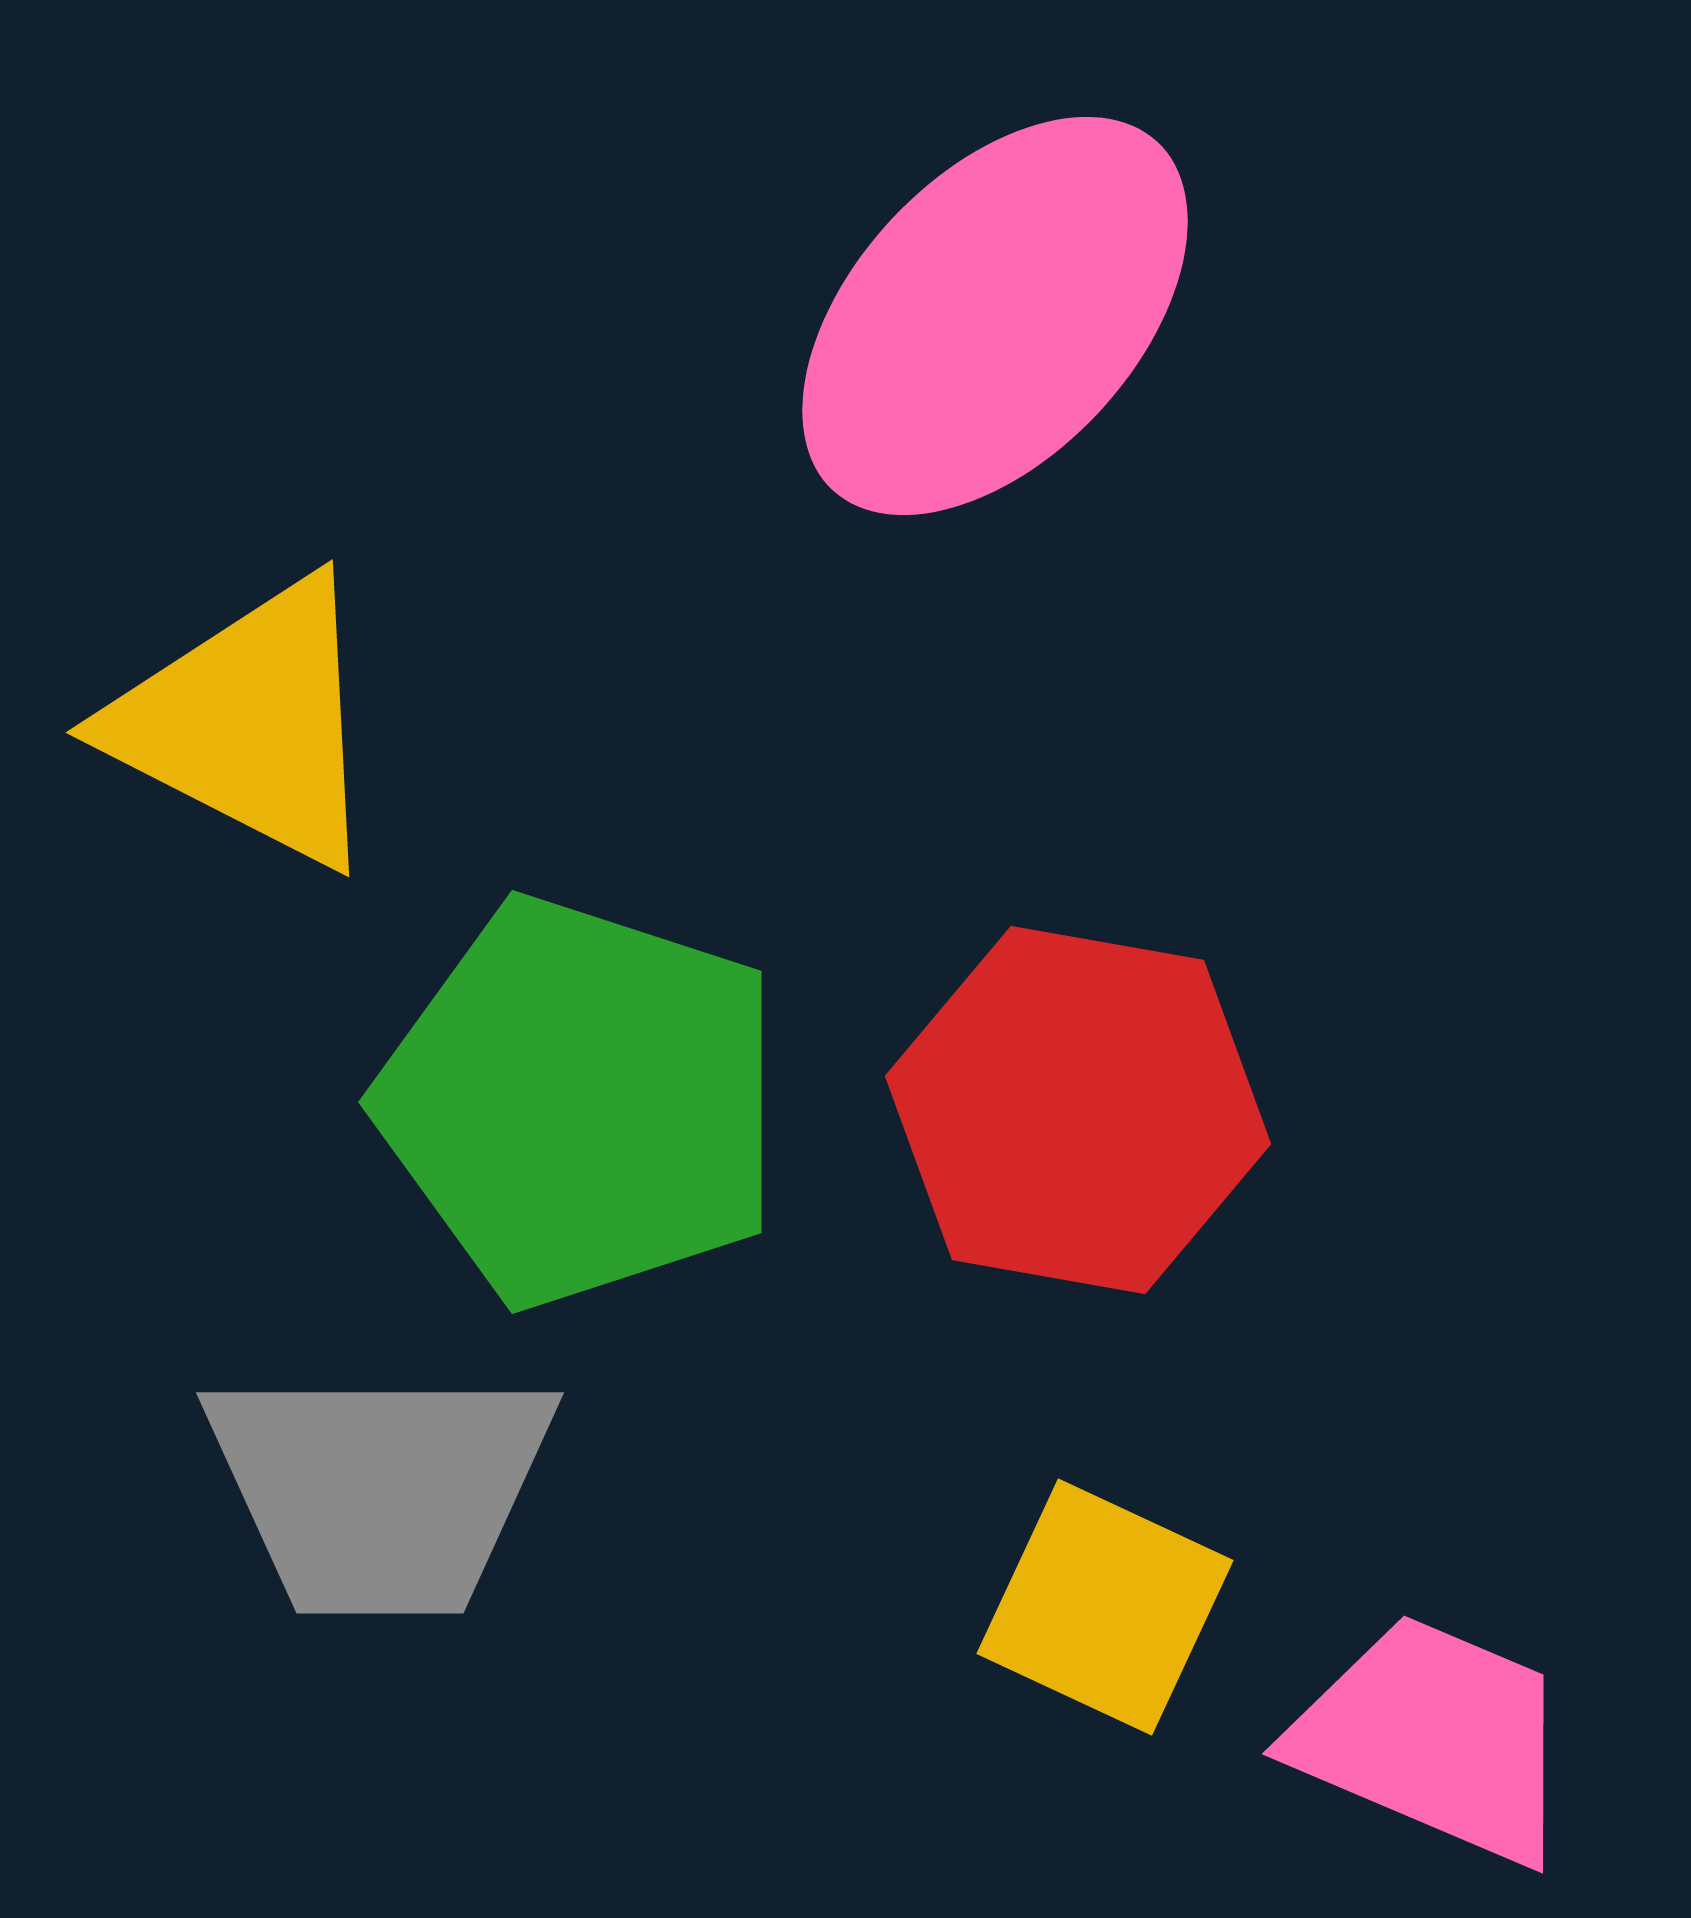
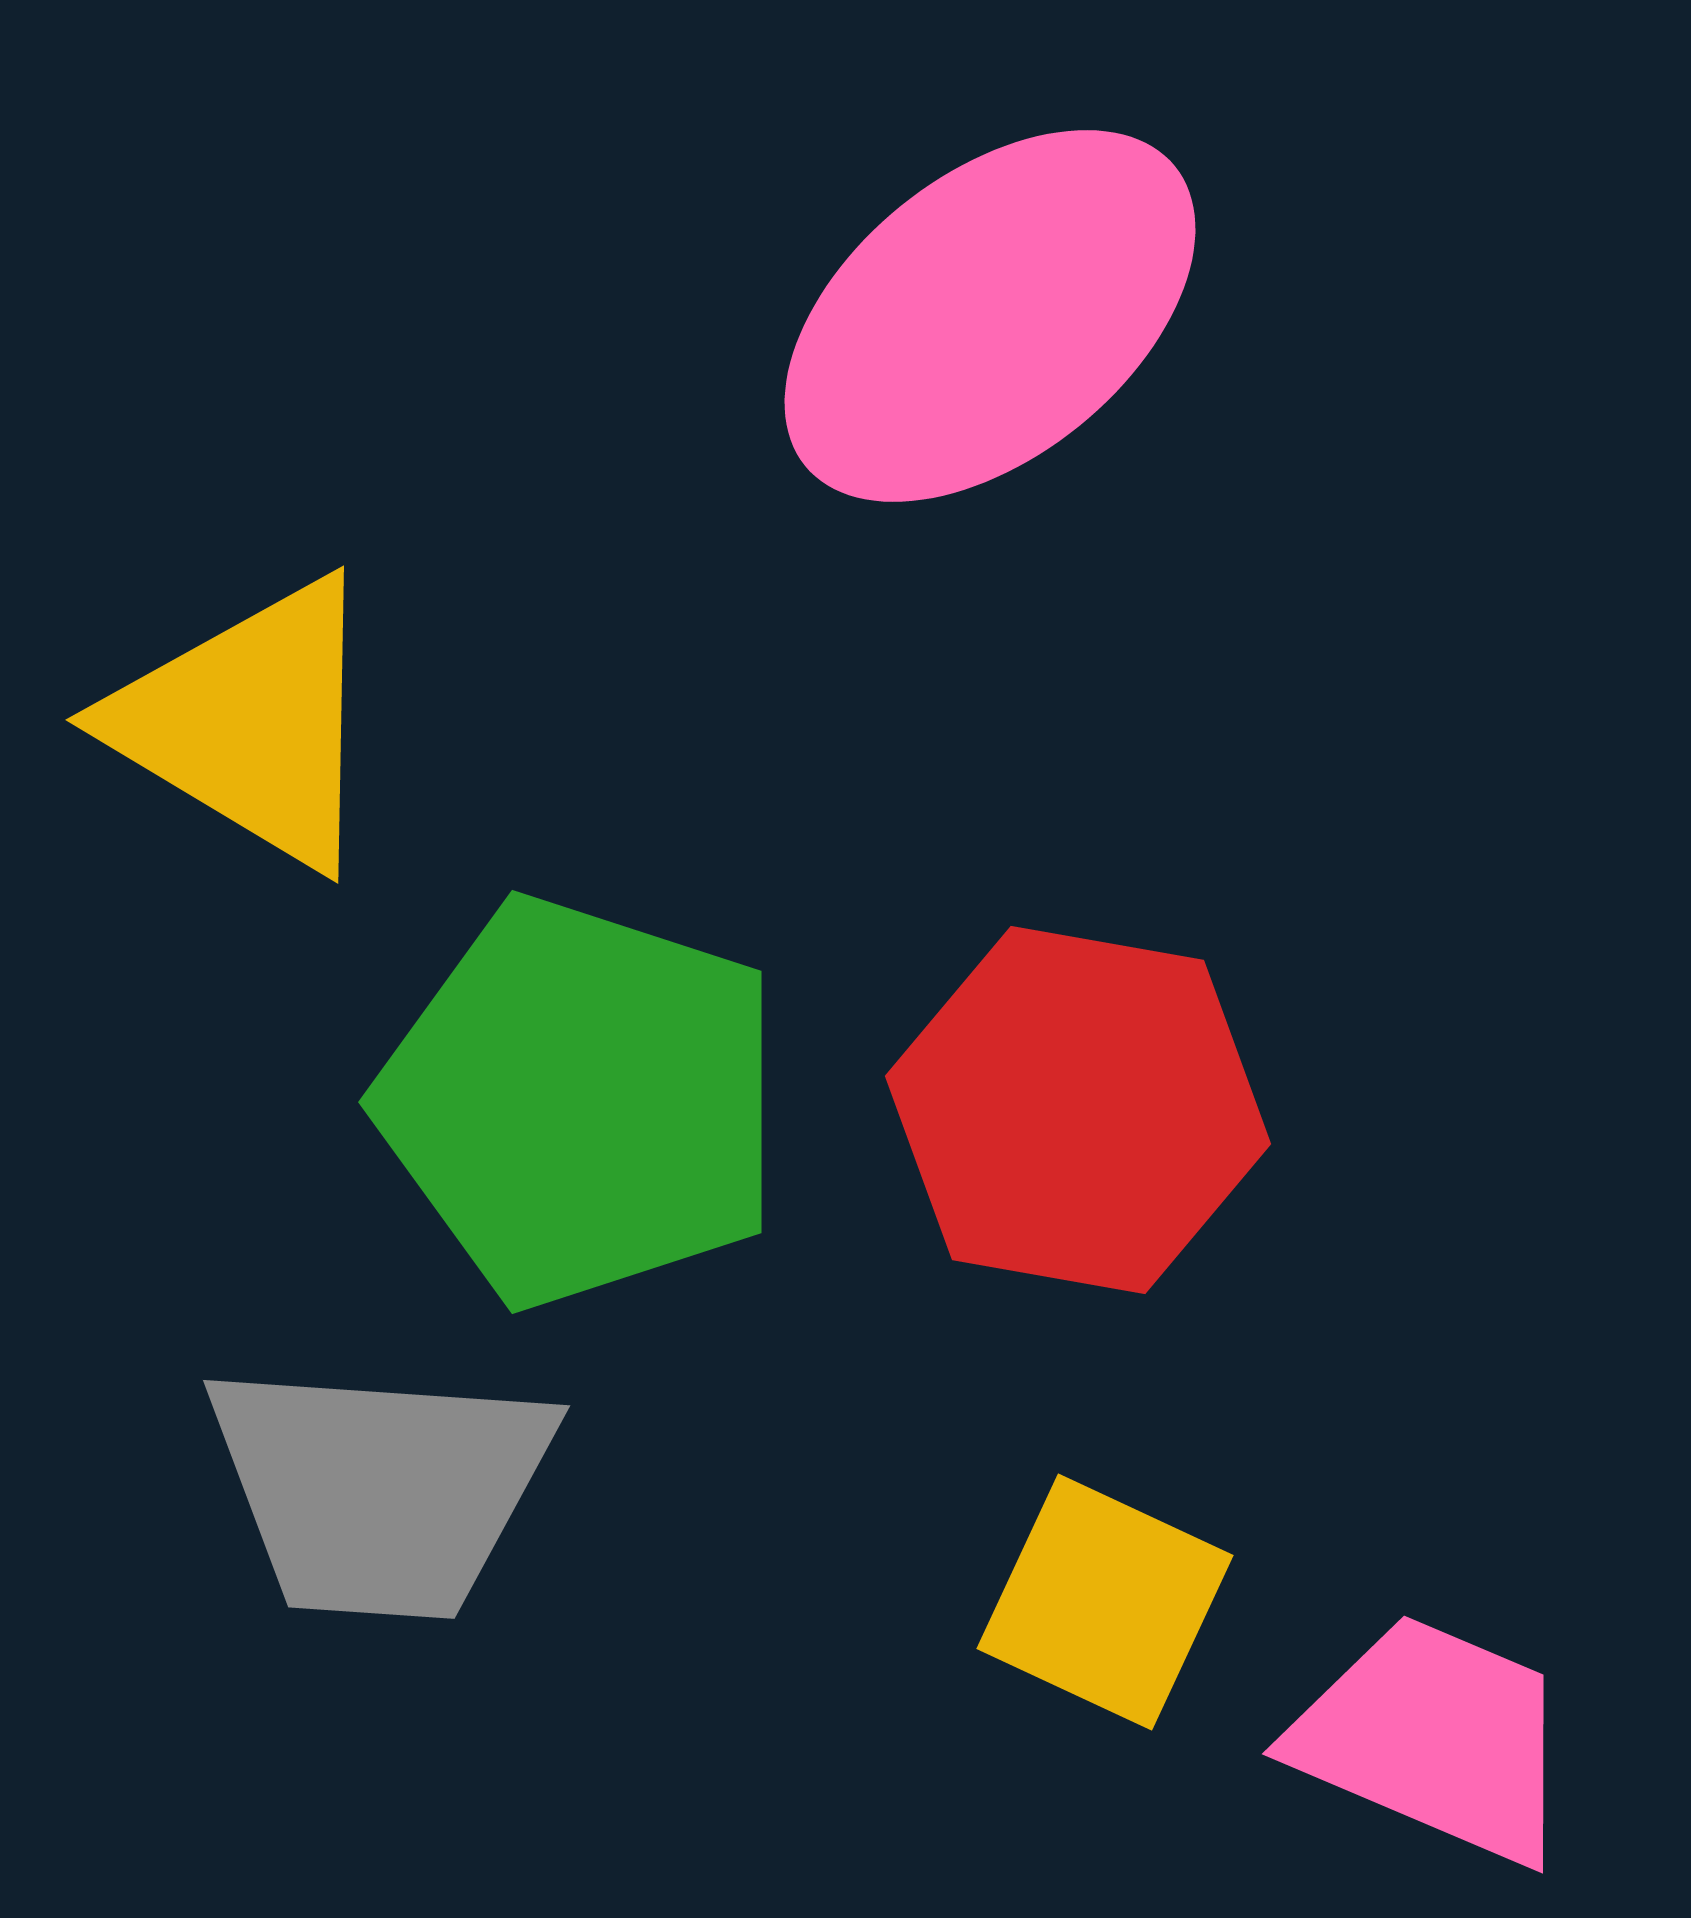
pink ellipse: moved 5 px left; rotated 8 degrees clockwise
yellow triangle: rotated 4 degrees clockwise
gray trapezoid: rotated 4 degrees clockwise
yellow square: moved 5 px up
